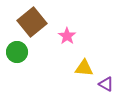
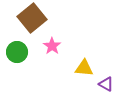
brown square: moved 4 px up
pink star: moved 15 px left, 10 px down
